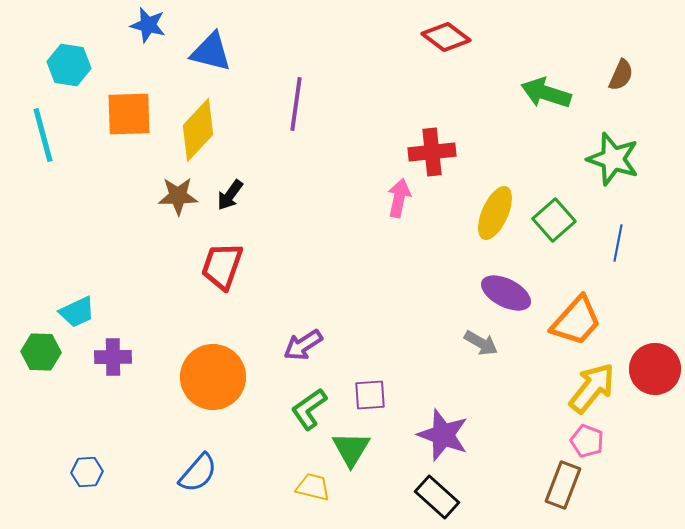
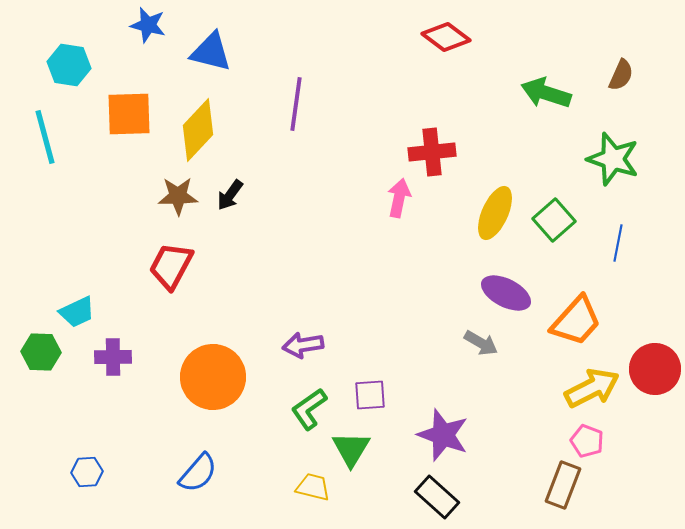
cyan line: moved 2 px right, 2 px down
red trapezoid: moved 51 px left; rotated 9 degrees clockwise
purple arrow: rotated 24 degrees clockwise
yellow arrow: rotated 24 degrees clockwise
